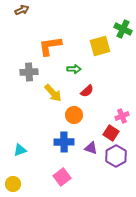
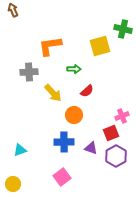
brown arrow: moved 9 px left; rotated 88 degrees counterclockwise
green cross: rotated 12 degrees counterclockwise
red square: rotated 35 degrees clockwise
